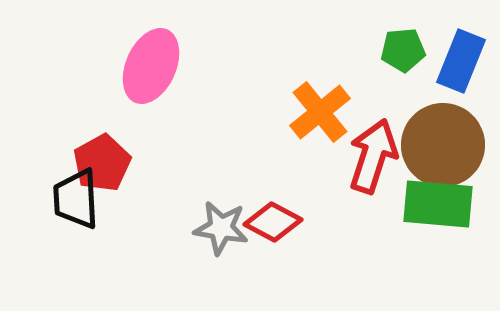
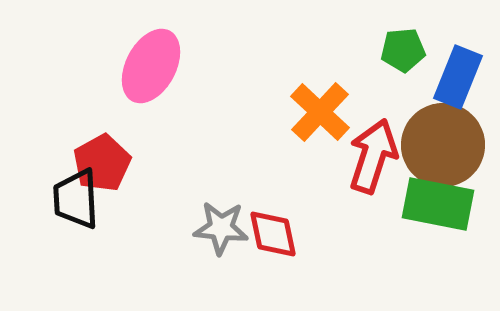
blue rectangle: moved 3 px left, 16 px down
pink ellipse: rotated 4 degrees clockwise
orange cross: rotated 8 degrees counterclockwise
green rectangle: rotated 6 degrees clockwise
red diamond: moved 12 px down; rotated 50 degrees clockwise
gray star: rotated 4 degrees counterclockwise
